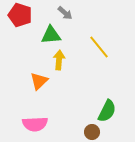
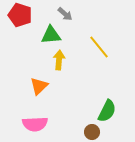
gray arrow: moved 1 px down
orange triangle: moved 5 px down
